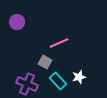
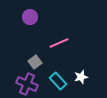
purple circle: moved 13 px right, 5 px up
gray square: moved 10 px left; rotated 24 degrees clockwise
white star: moved 2 px right
